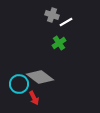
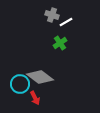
green cross: moved 1 px right
cyan circle: moved 1 px right
red arrow: moved 1 px right
